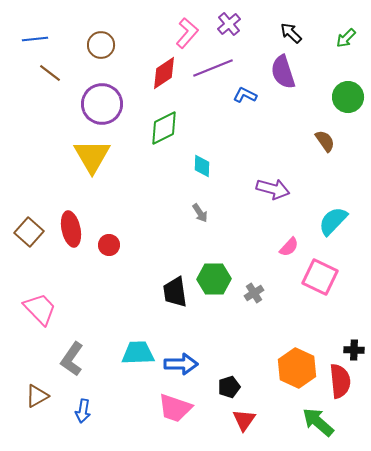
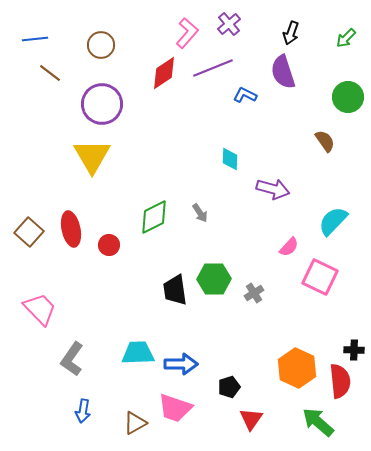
black arrow at (291, 33): rotated 115 degrees counterclockwise
green diamond at (164, 128): moved 10 px left, 89 px down
cyan diamond at (202, 166): moved 28 px right, 7 px up
black trapezoid at (175, 292): moved 2 px up
brown triangle at (37, 396): moved 98 px right, 27 px down
red triangle at (244, 420): moved 7 px right, 1 px up
